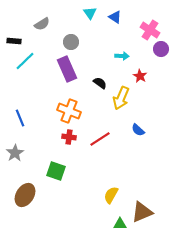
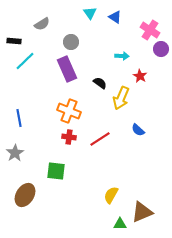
blue line: moved 1 px left; rotated 12 degrees clockwise
green square: rotated 12 degrees counterclockwise
